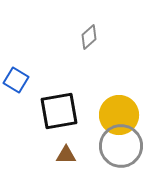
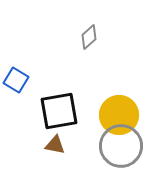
brown triangle: moved 11 px left, 10 px up; rotated 10 degrees clockwise
